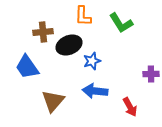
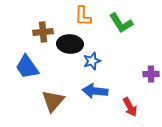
black ellipse: moved 1 px right, 1 px up; rotated 25 degrees clockwise
